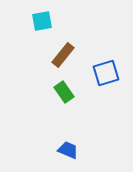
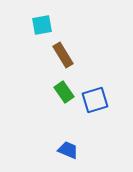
cyan square: moved 4 px down
brown rectangle: rotated 70 degrees counterclockwise
blue square: moved 11 px left, 27 px down
